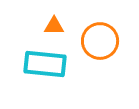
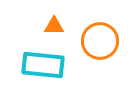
cyan rectangle: moved 2 px left, 1 px down
